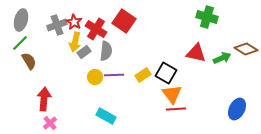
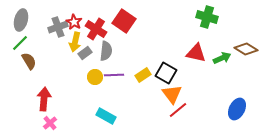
gray cross: moved 1 px right, 2 px down
gray rectangle: moved 1 px right, 1 px down
red line: moved 2 px right, 1 px down; rotated 36 degrees counterclockwise
